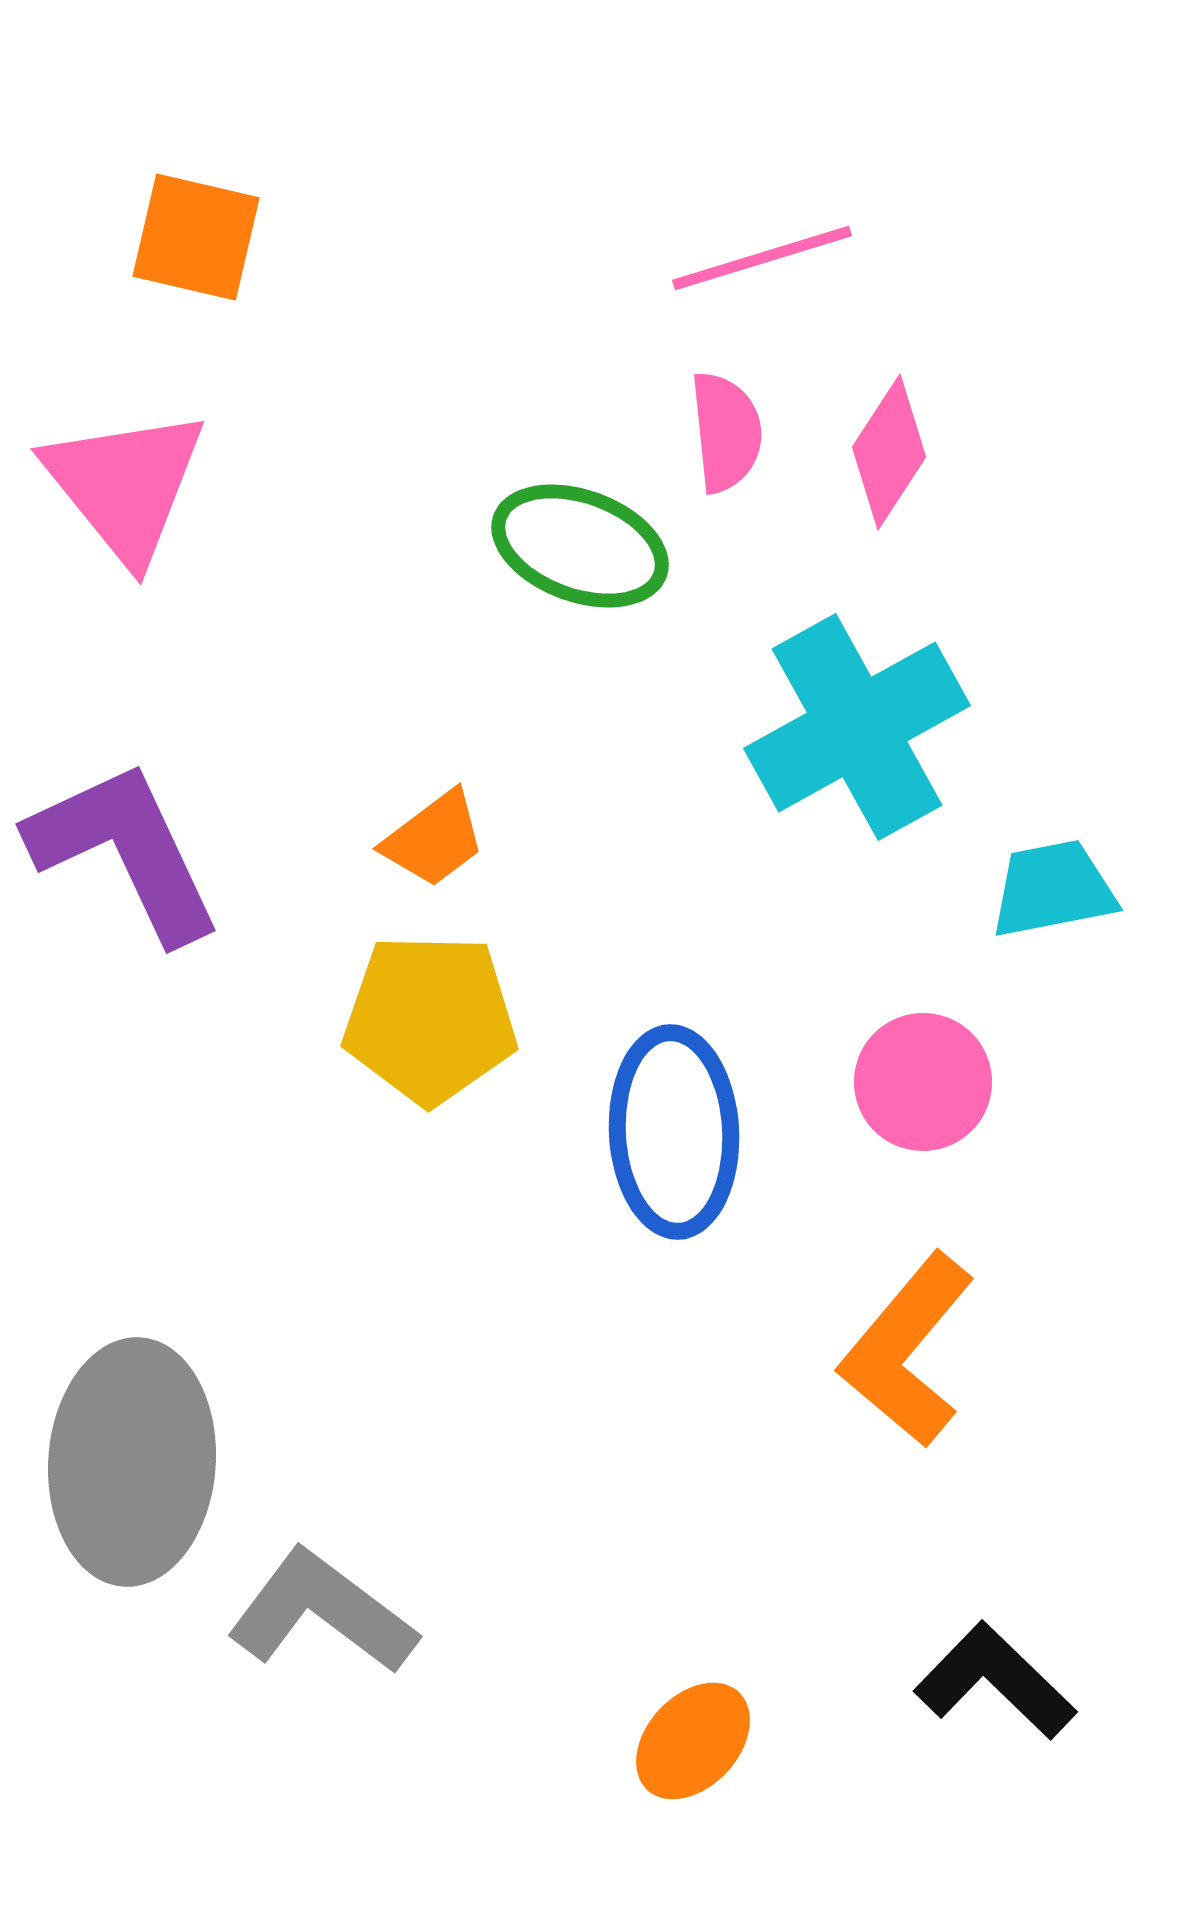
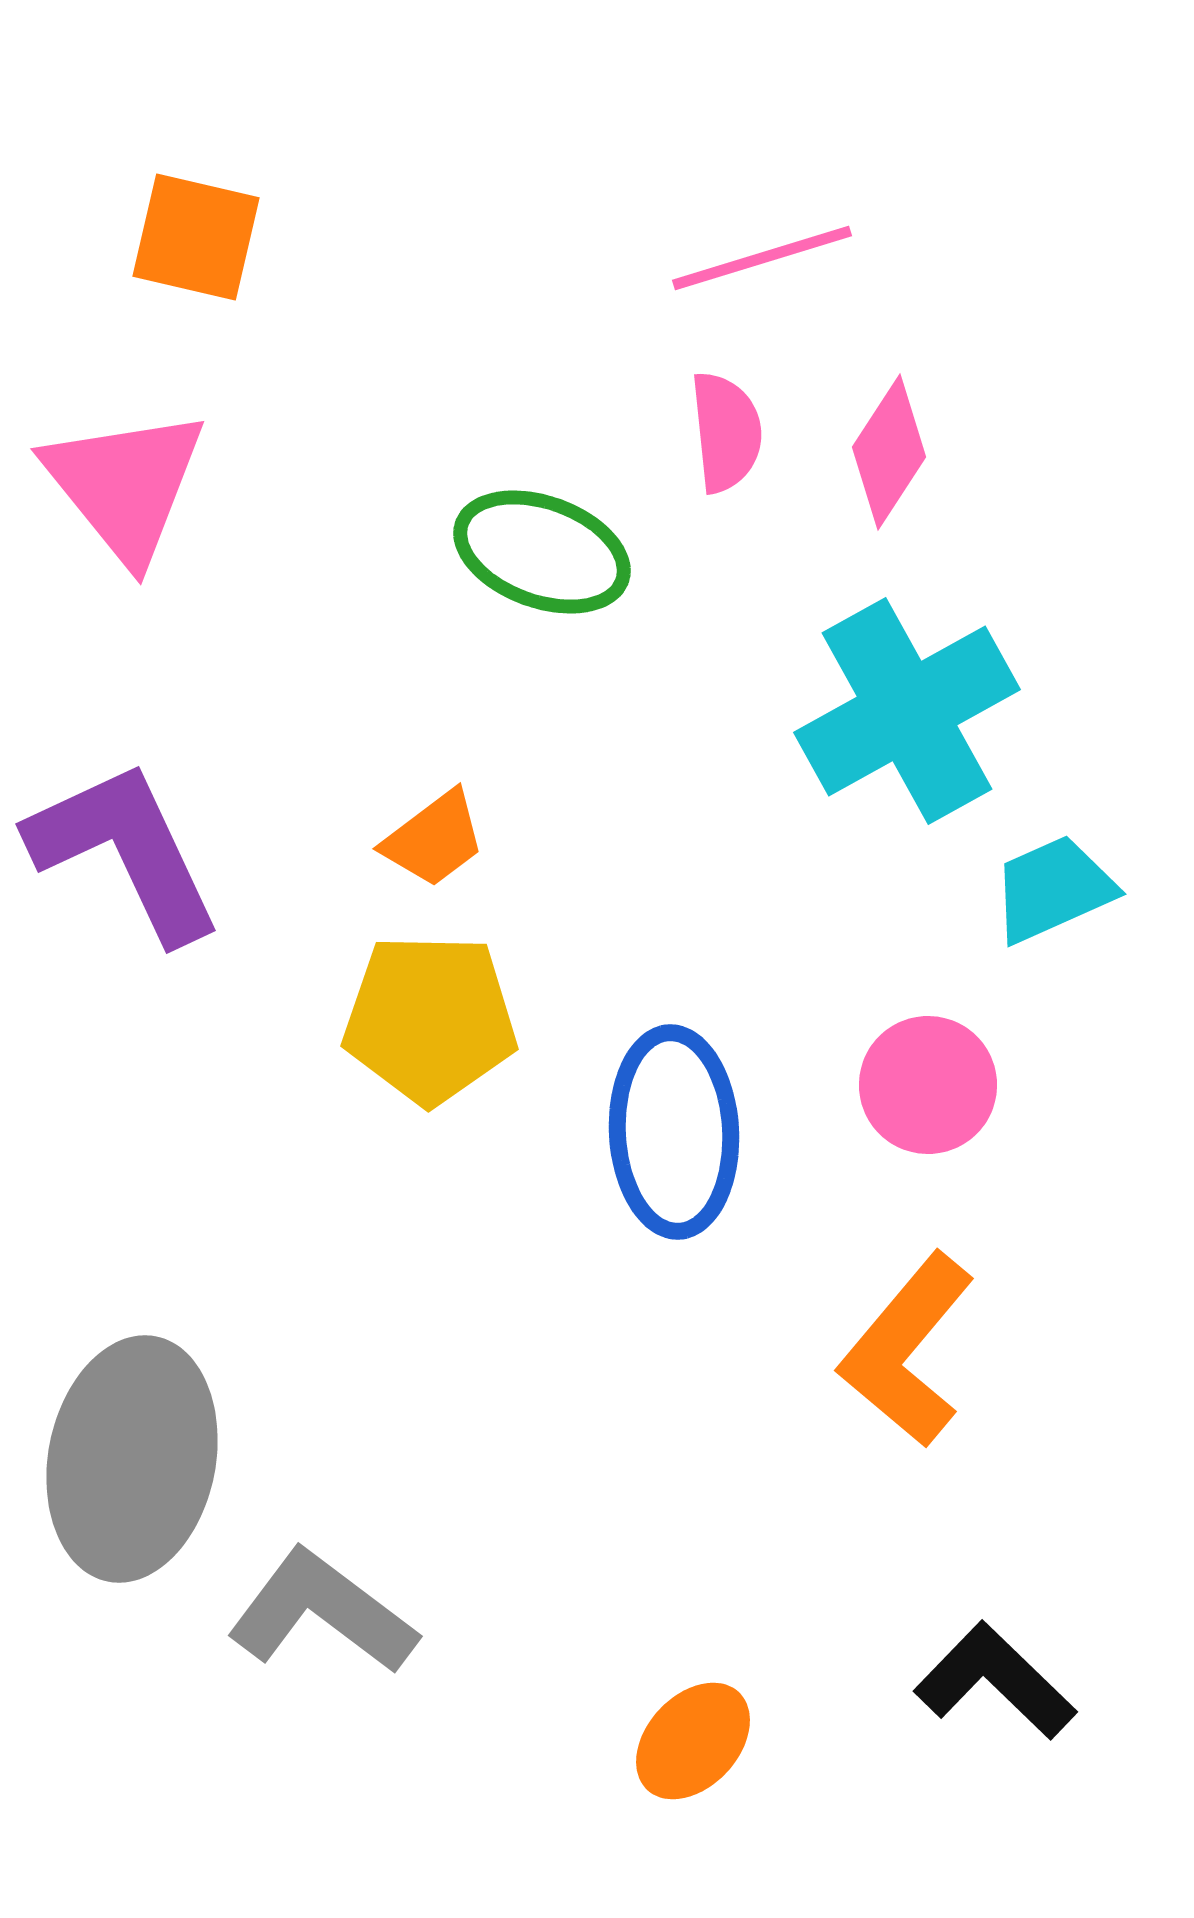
green ellipse: moved 38 px left, 6 px down
cyan cross: moved 50 px right, 16 px up
cyan trapezoid: rotated 13 degrees counterclockwise
pink circle: moved 5 px right, 3 px down
gray ellipse: moved 3 px up; rotated 7 degrees clockwise
